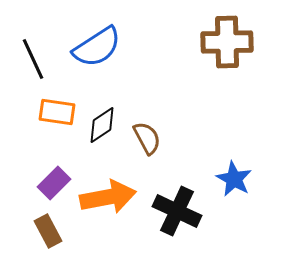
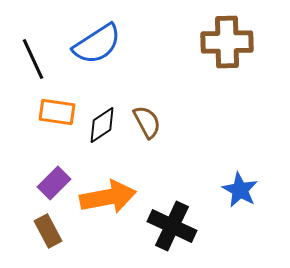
blue semicircle: moved 3 px up
brown semicircle: moved 16 px up
blue star: moved 6 px right, 11 px down
black cross: moved 5 px left, 15 px down
